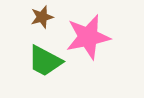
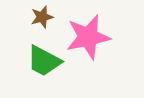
green trapezoid: moved 1 px left
